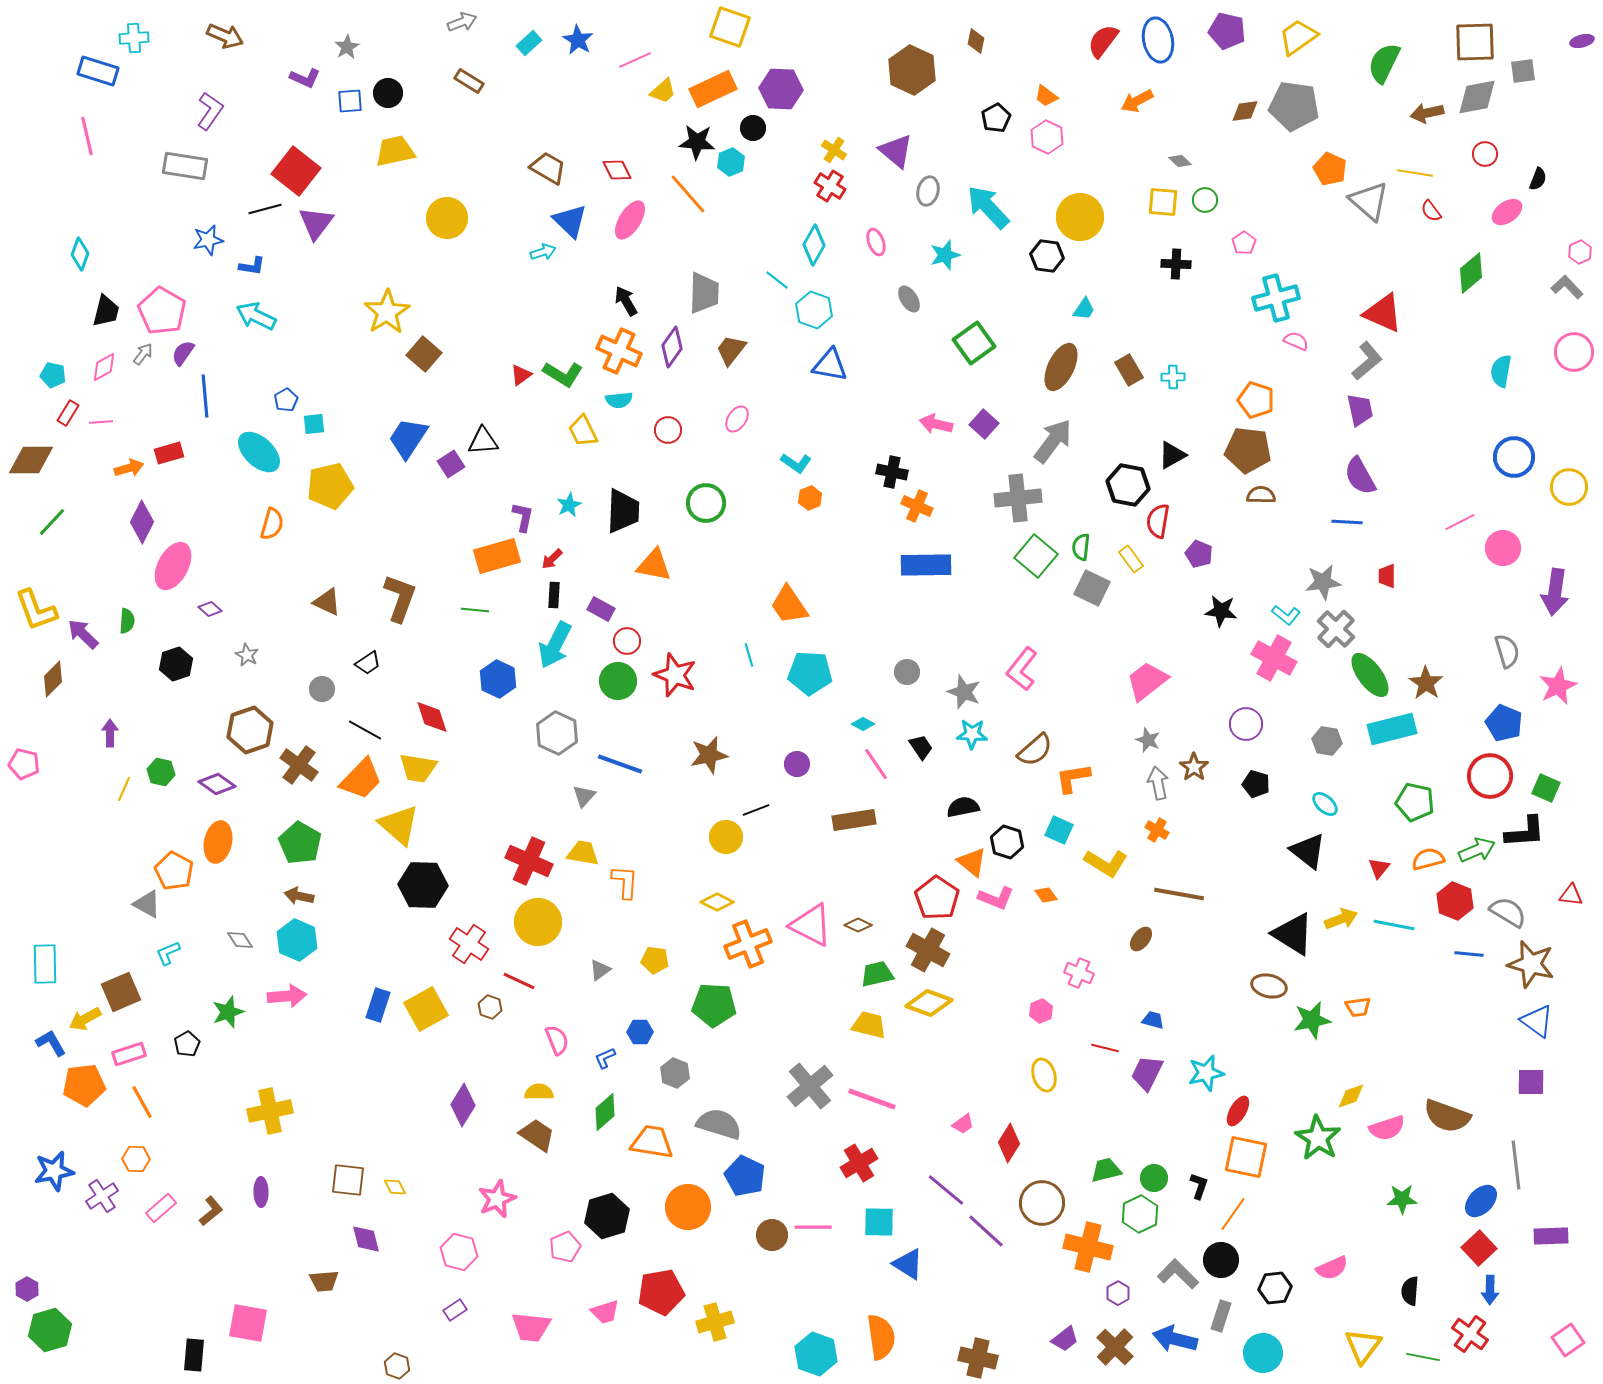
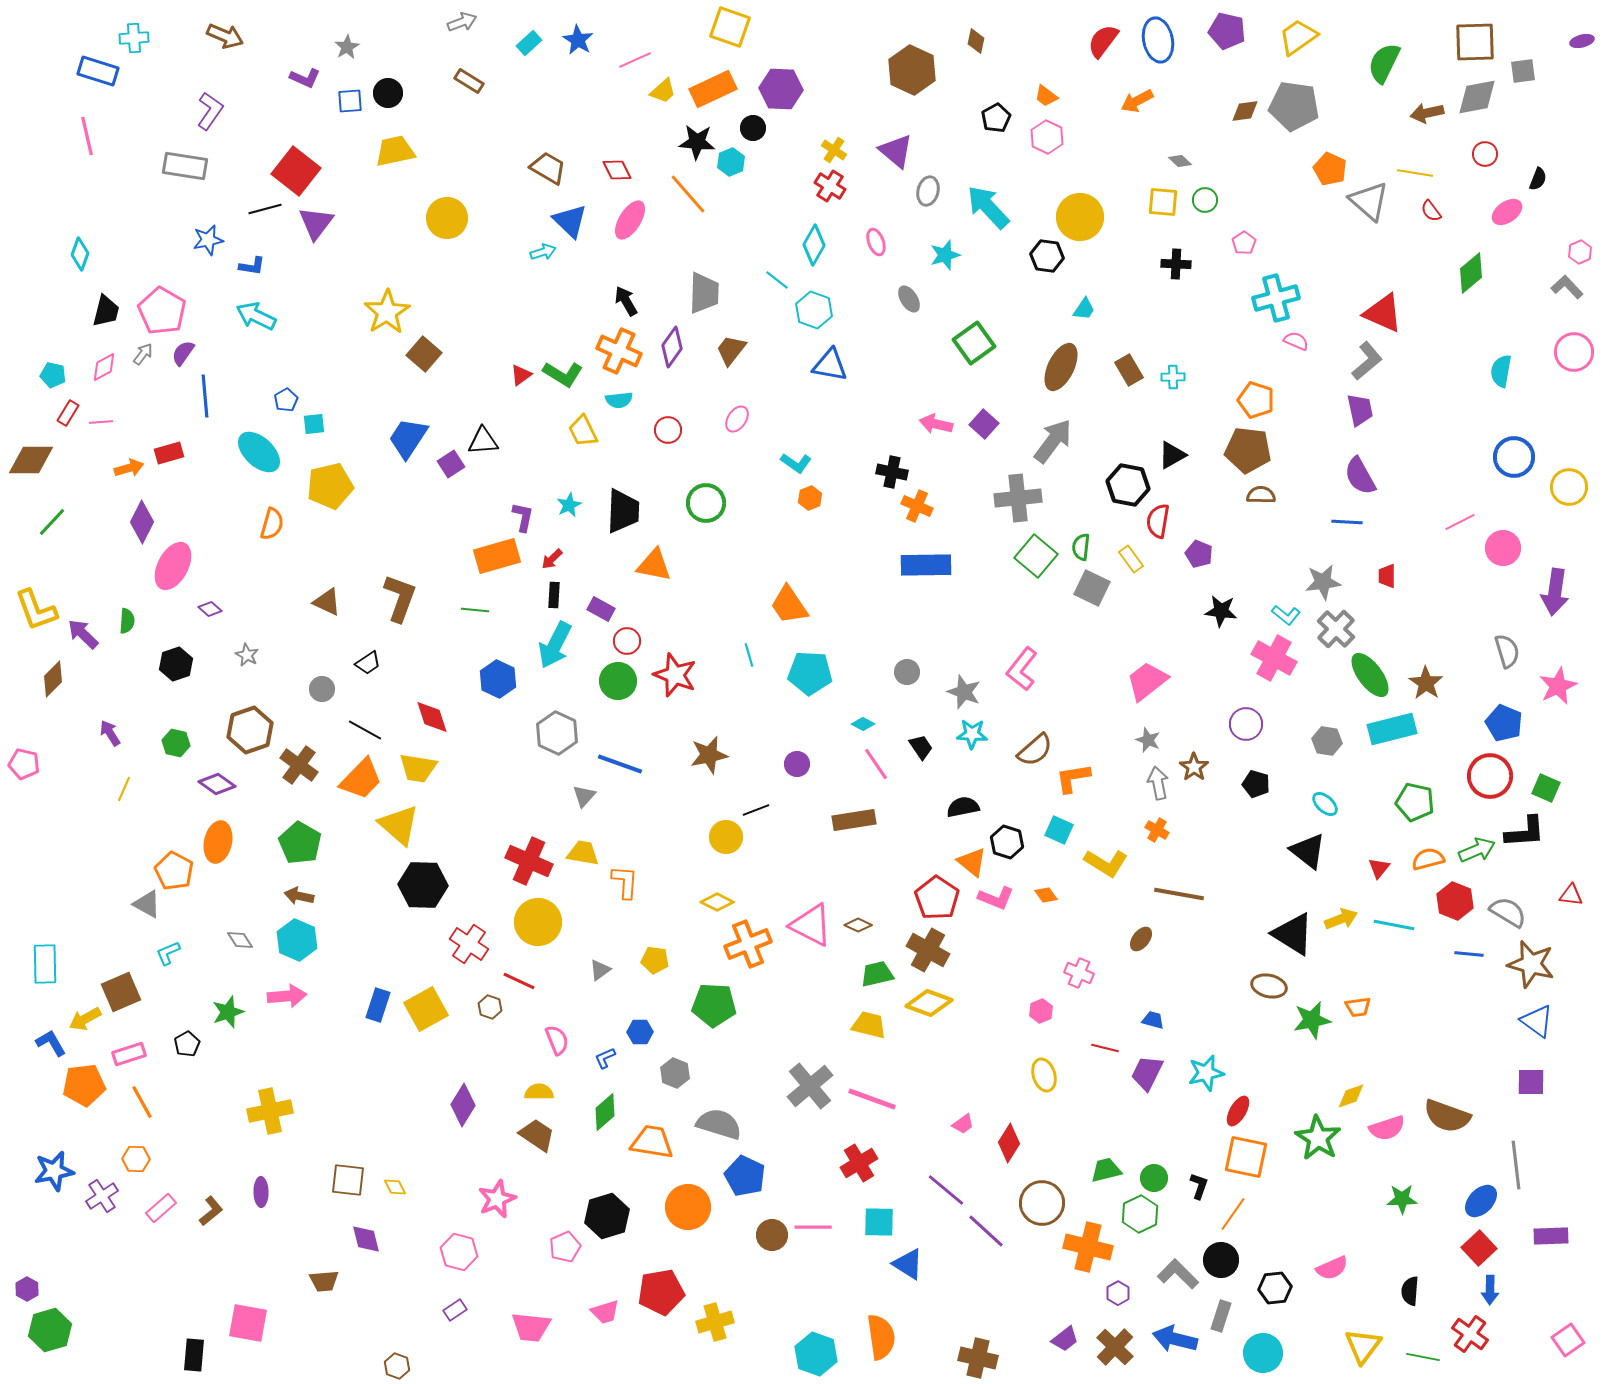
purple arrow at (110, 733): rotated 32 degrees counterclockwise
green hexagon at (161, 772): moved 15 px right, 29 px up
